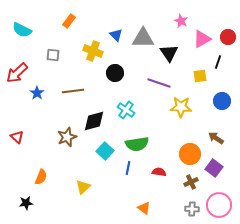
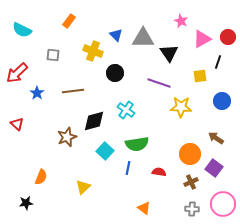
red triangle: moved 13 px up
pink circle: moved 4 px right, 1 px up
